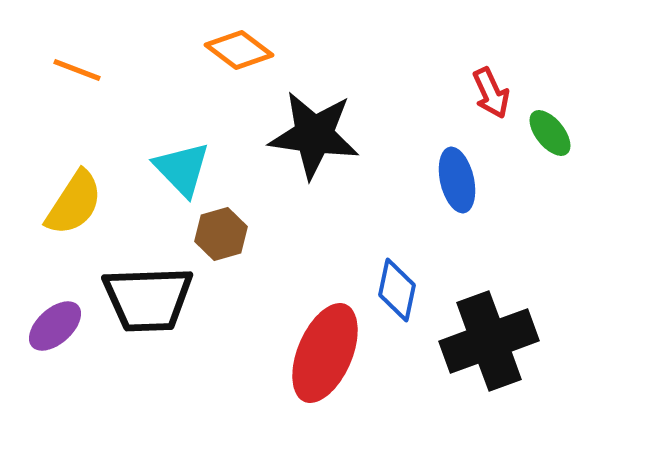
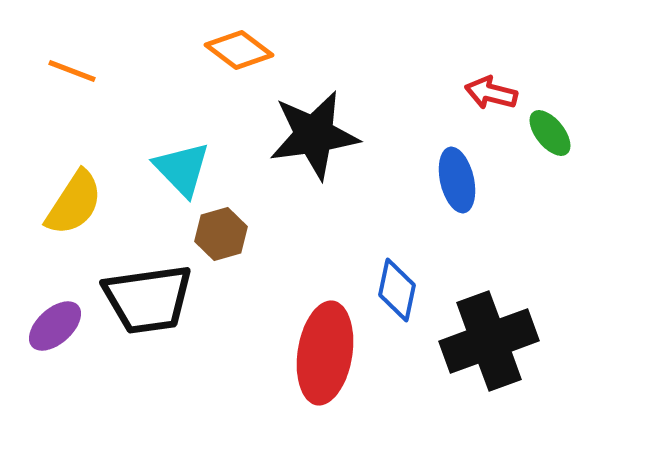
orange line: moved 5 px left, 1 px down
red arrow: rotated 129 degrees clockwise
black star: rotated 16 degrees counterclockwise
black trapezoid: rotated 6 degrees counterclockwise
red ellipse: rotated 14 degrees counterclockwise
